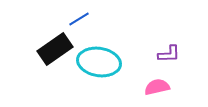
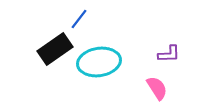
blue line: rotated 20 degrees counterclockwise
cyan ellipse: rotated 18 degrees counterclockwise
pink semicircle: moved 1 px down; rotated 70 degrees clockwise
